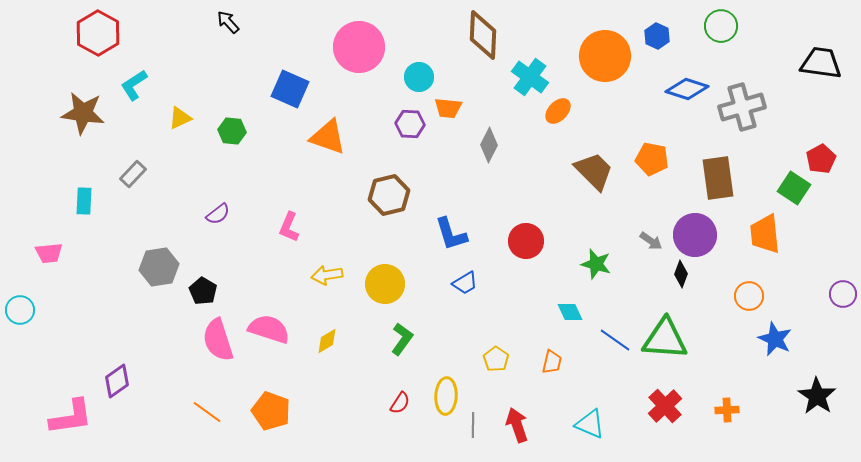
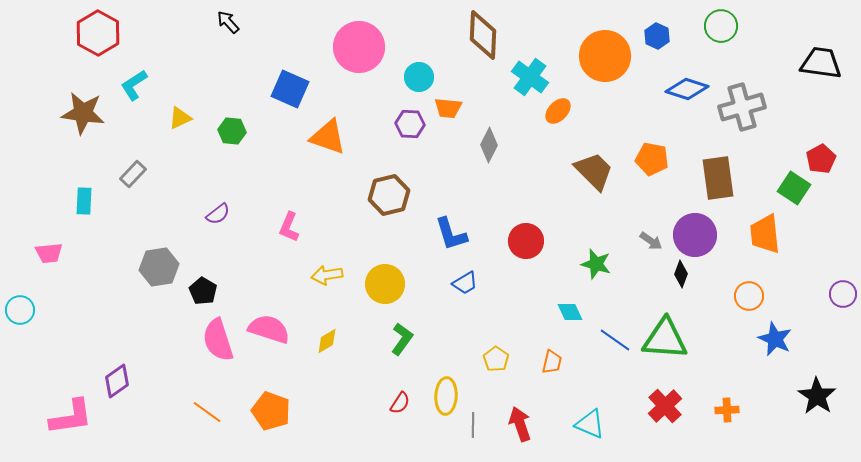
red arrow at (517, 425): moved 3 px right, 1 px up
